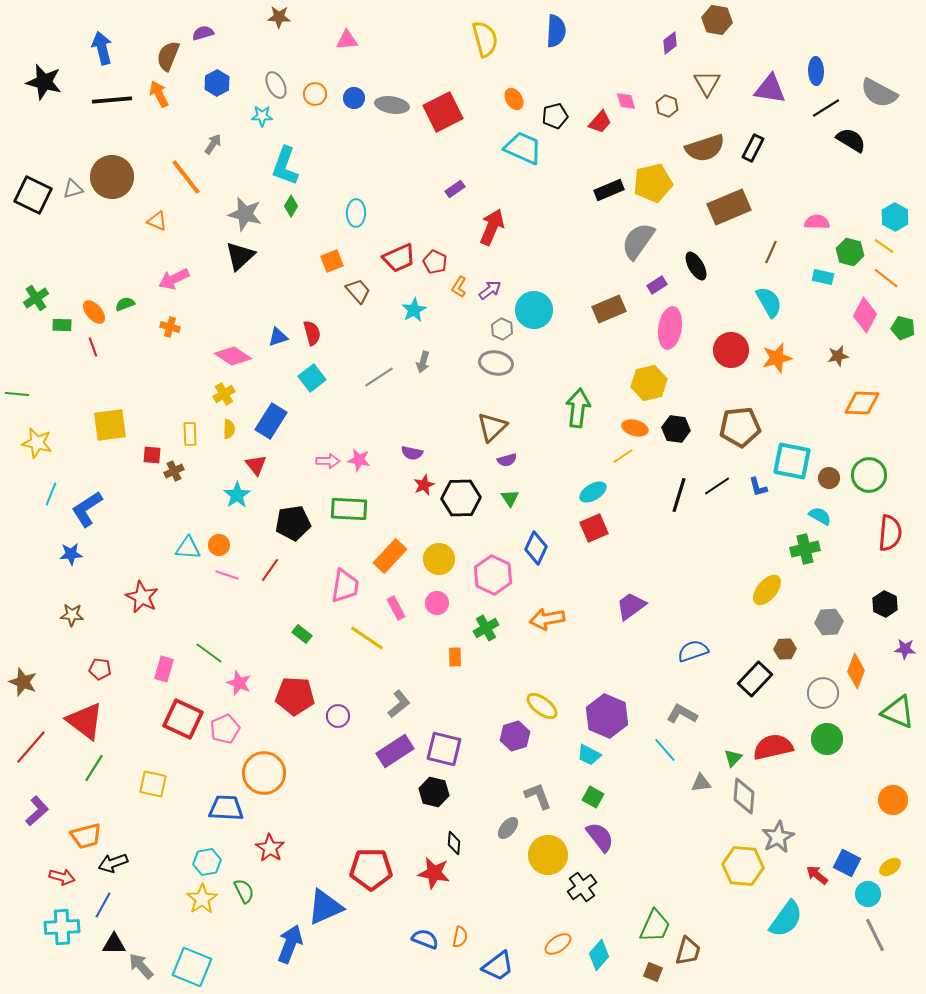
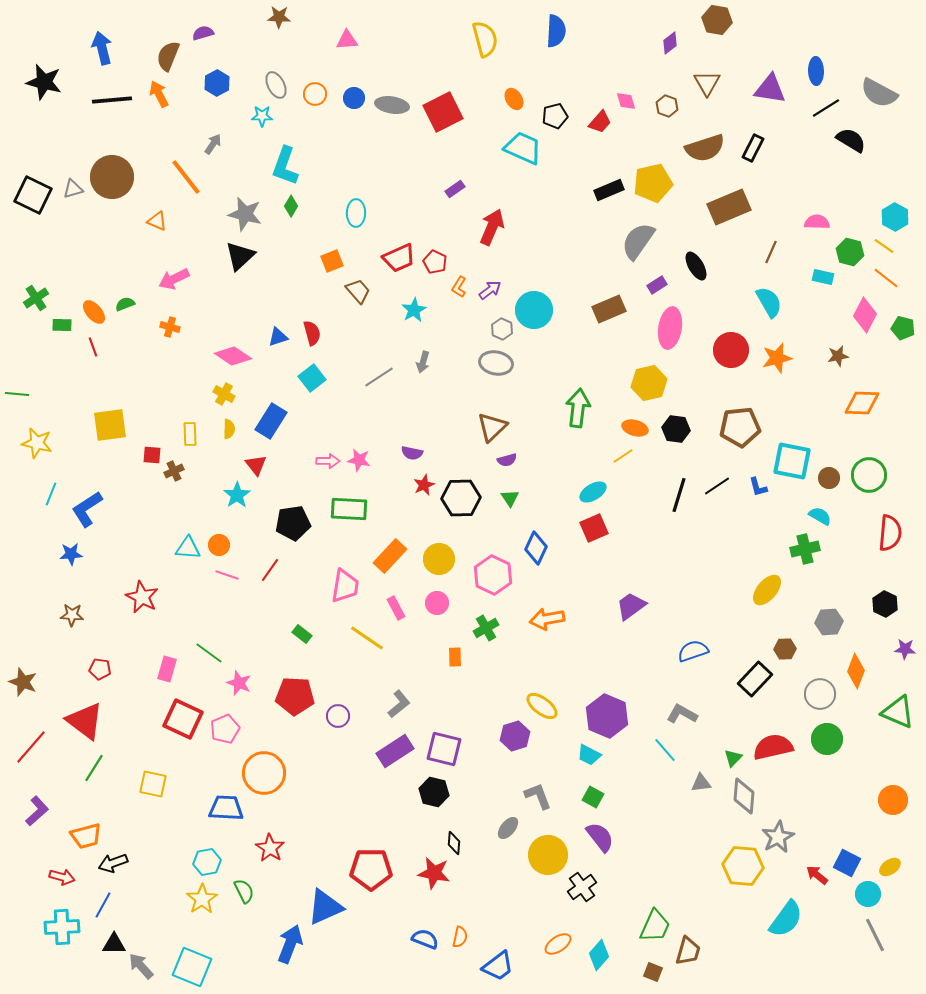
yellow cross at (224, 394): rotated 30 degrees counterclockwise
pink rectangle at (164, 669): moved 3 px right
gray circle at (823, 693): moved 3 px left, 1 px down
